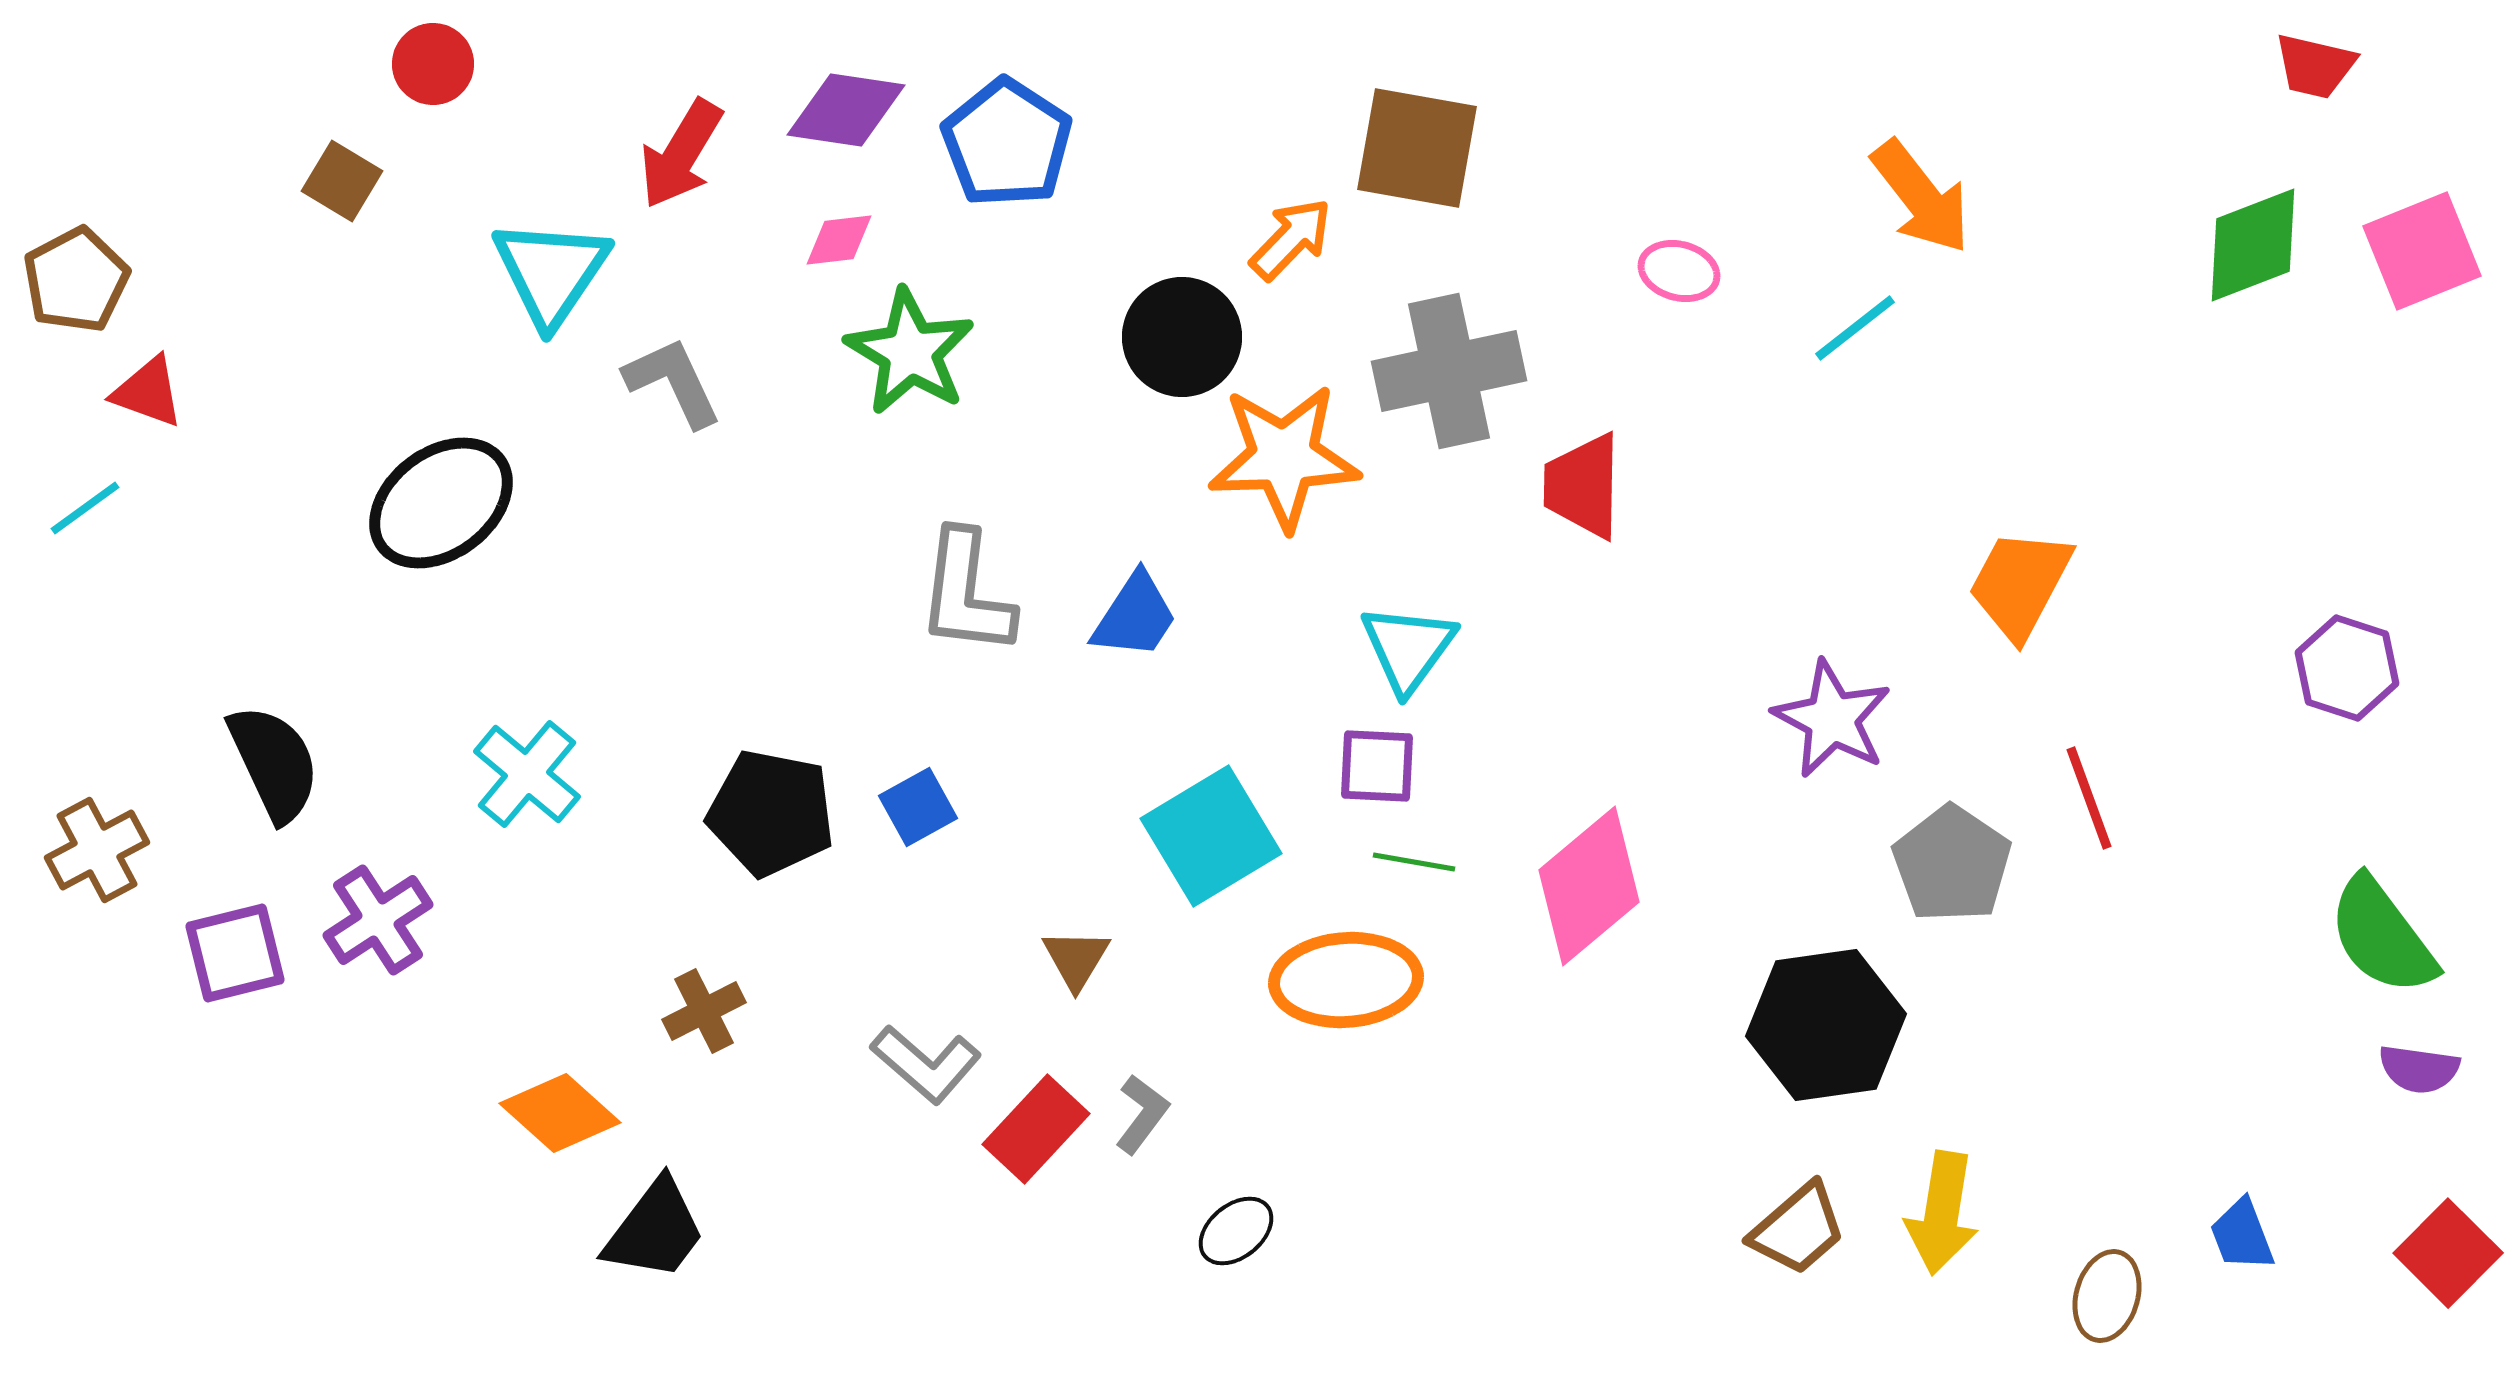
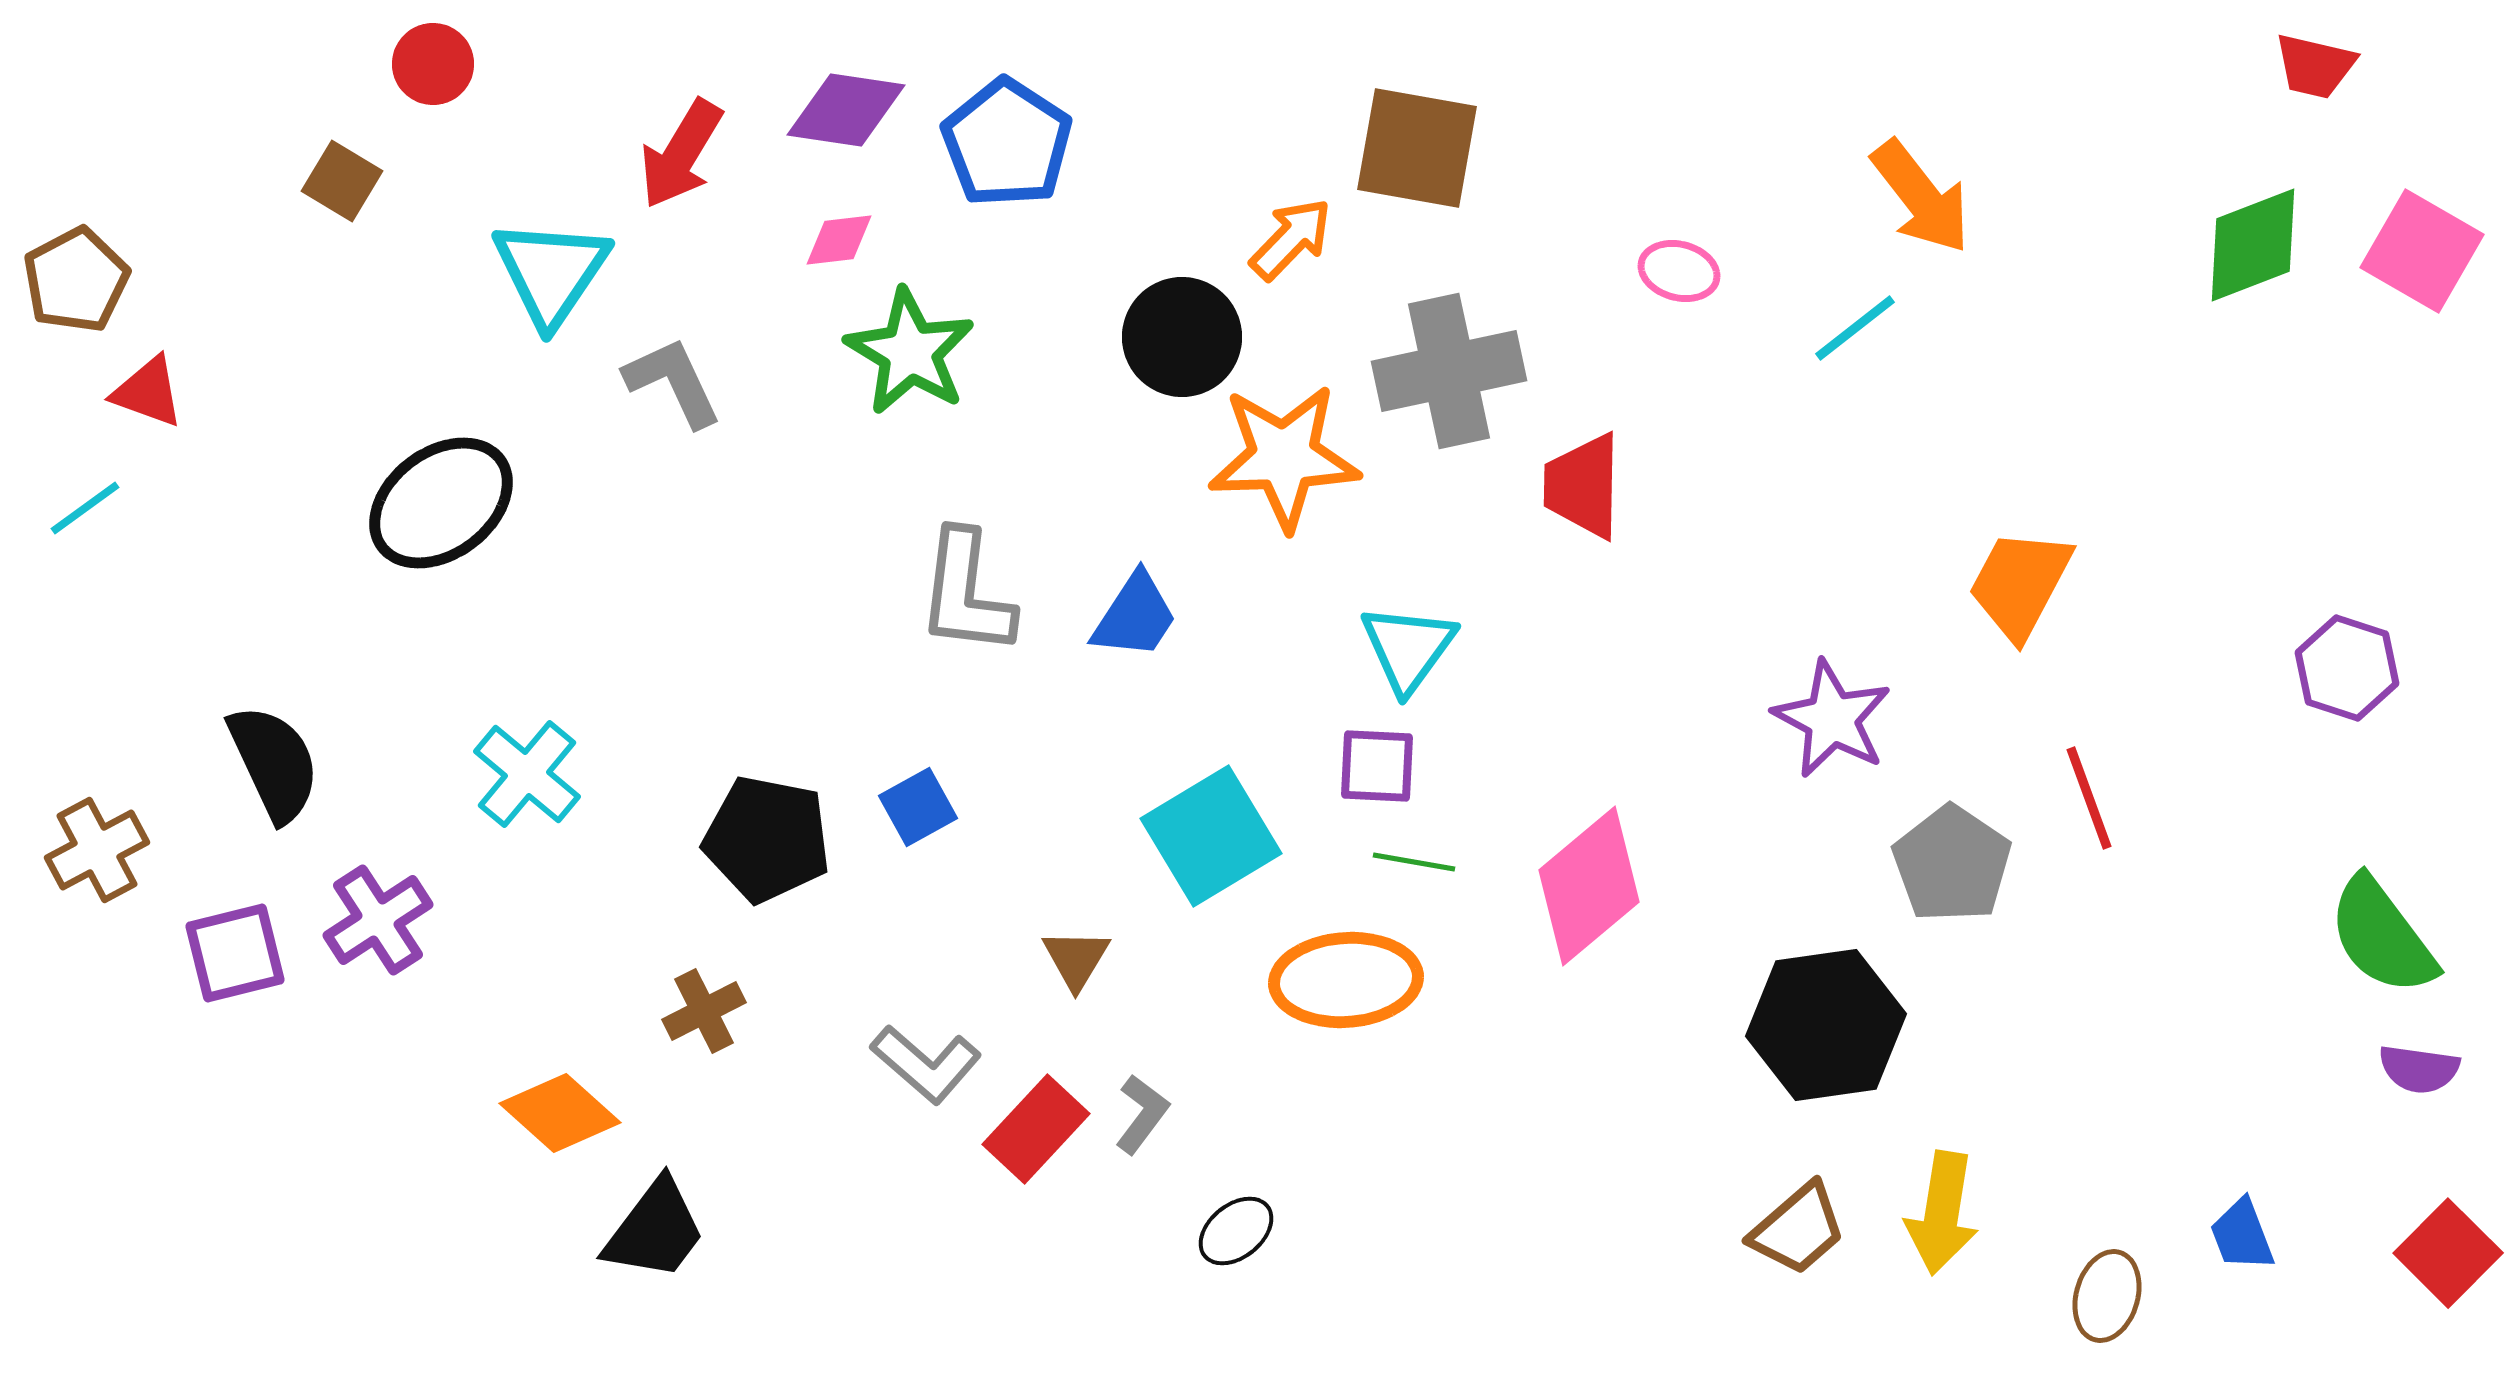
pink square at (2422, 251): rotated 38 degrees counterclockwise
black pentagon at (771, 813): moved 4 px left, 26 px down
